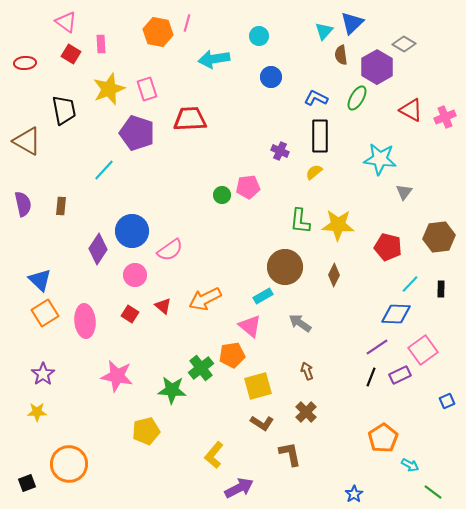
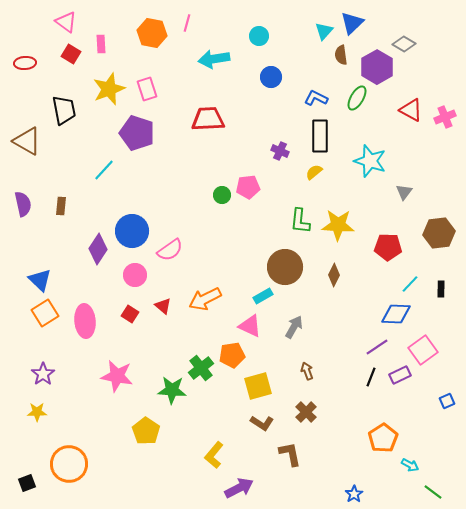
orange hexagon at (158, 32): moved 6 px left, 1 px down
red trapezoid at (190, 119): moved 18 px right
cyan star at (380, 159): moved 10 px left, 2 px down; rotated 12 degrees clockwise
brown hexagon at (439, 237): moved 4 px up
red pentagon at (388, 247): rotated 12 degrees counterclockwise
gray arrow at (300, 323): moved 6 px left, 4 px down; rotated 85 degrees clockwise
pink triangle at (250, 326): rotated 15 degrees counterclockwise
yellow pentagon at (146, 431): rotated 24 degrees counterclockwise
